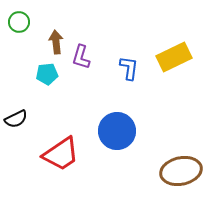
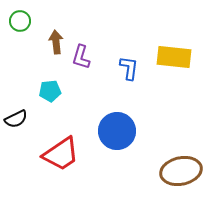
green circle: moved 1 px right, 1 px up
yellow rectangle: rotated 32 degrees clockwise
cyan pentagon: moved 3 px right, 17 px down
